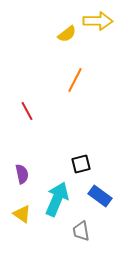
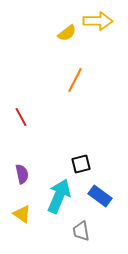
yellow semicircle: moved 1 px up
red line: moved 6 px left, 6 px down
cyan arrow: moved 2 px right, 3 px up
